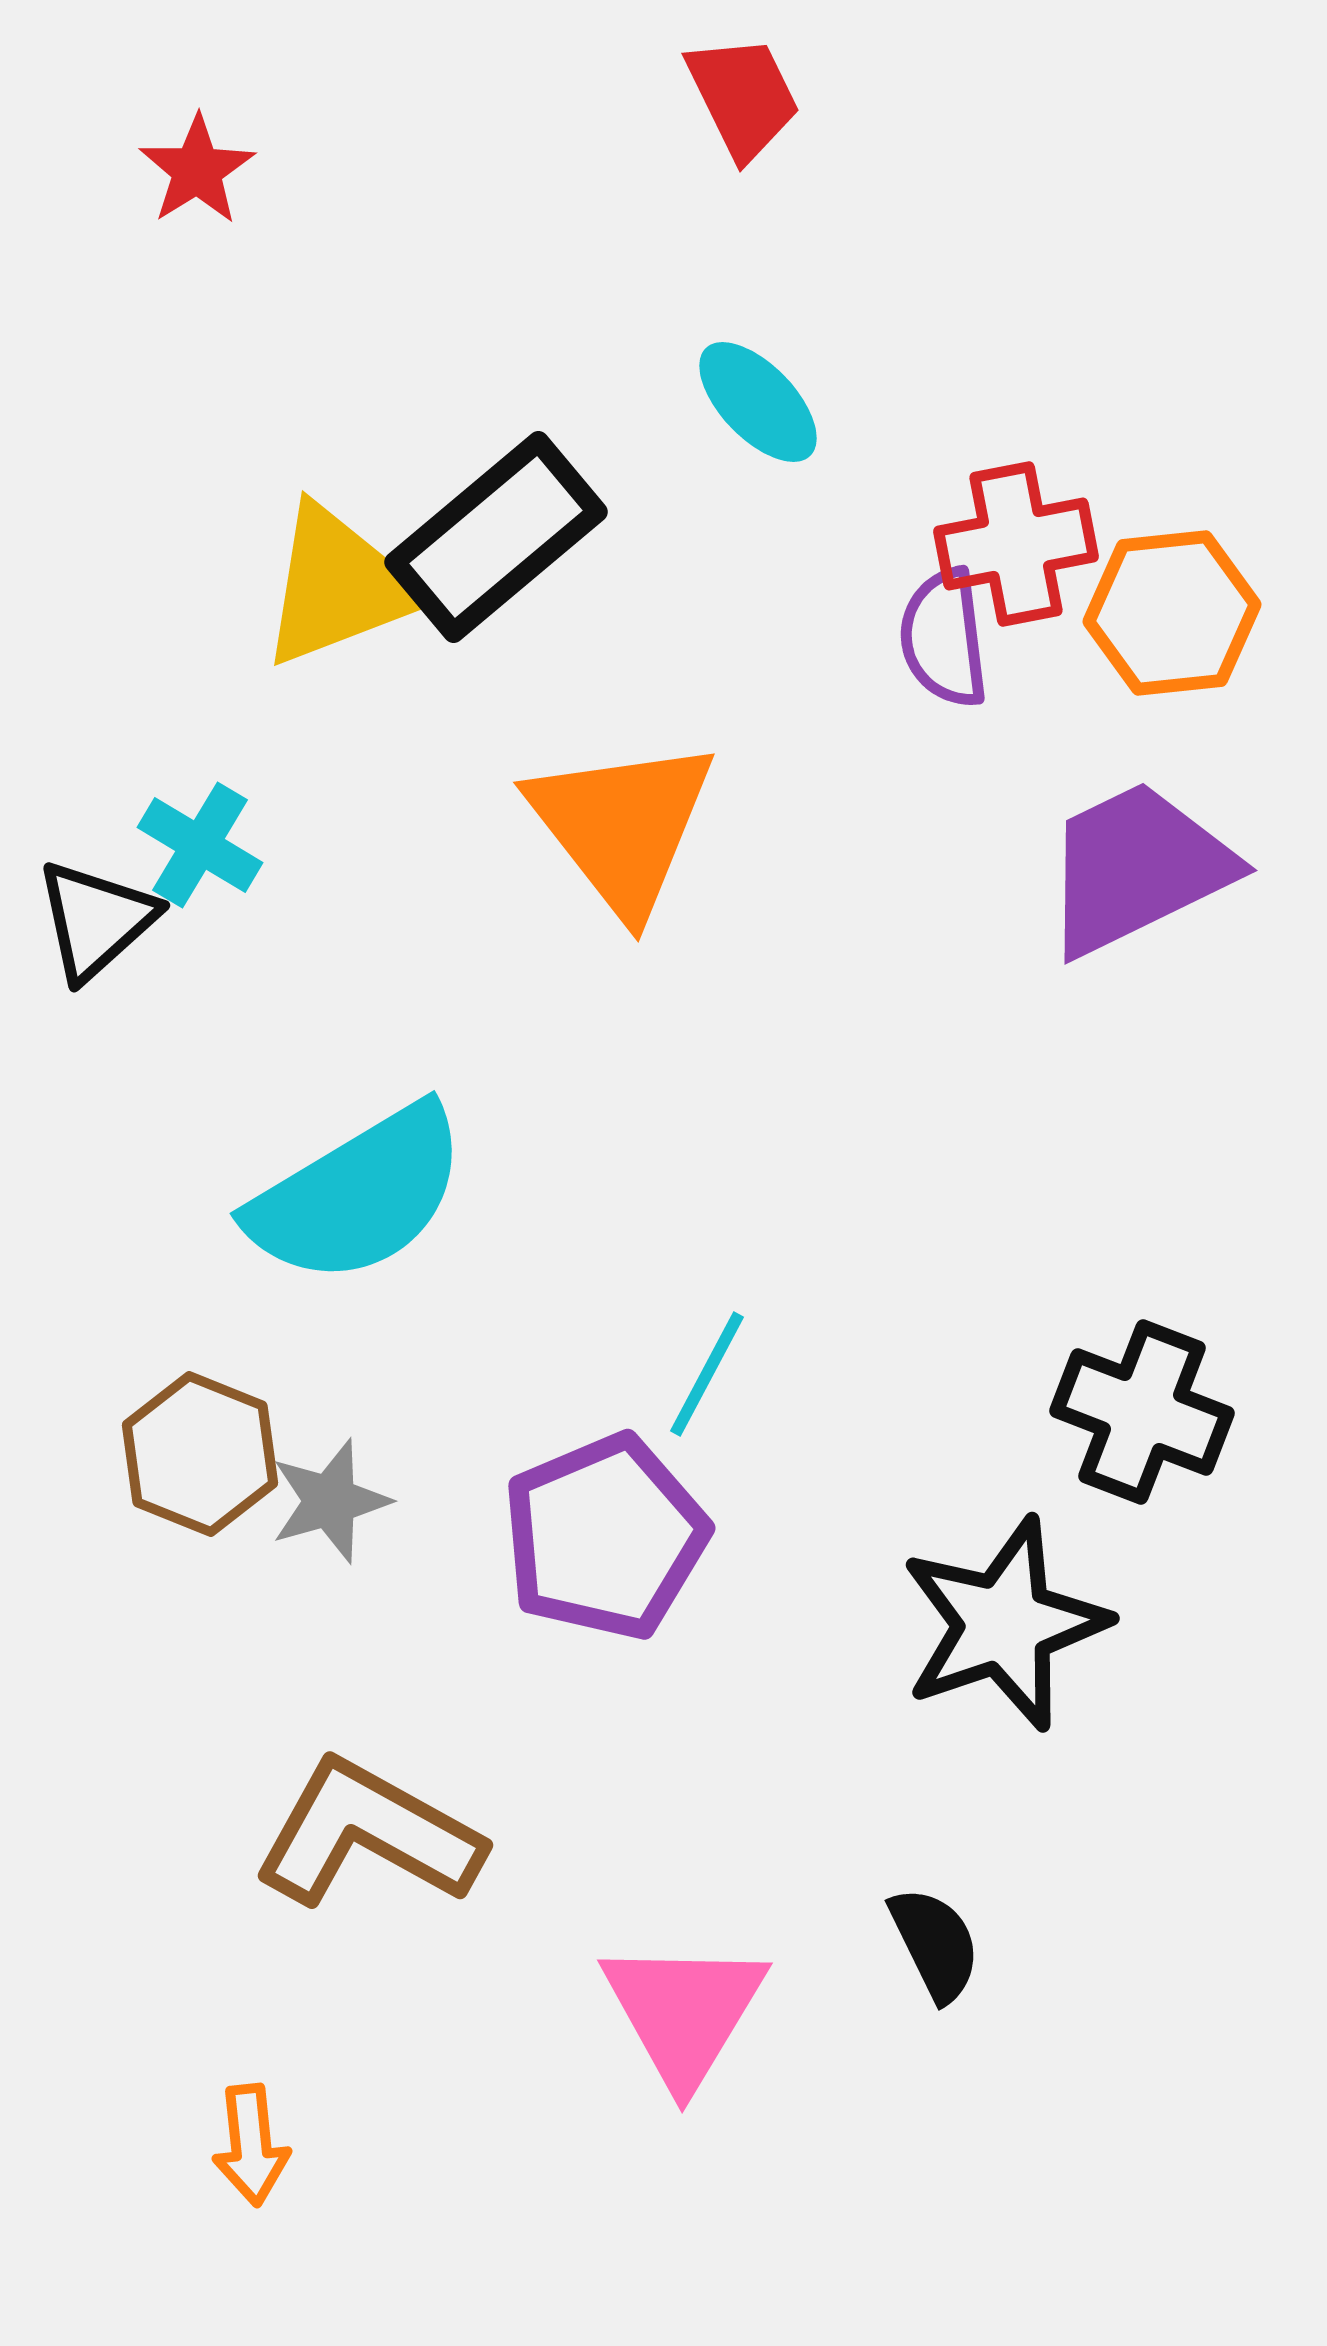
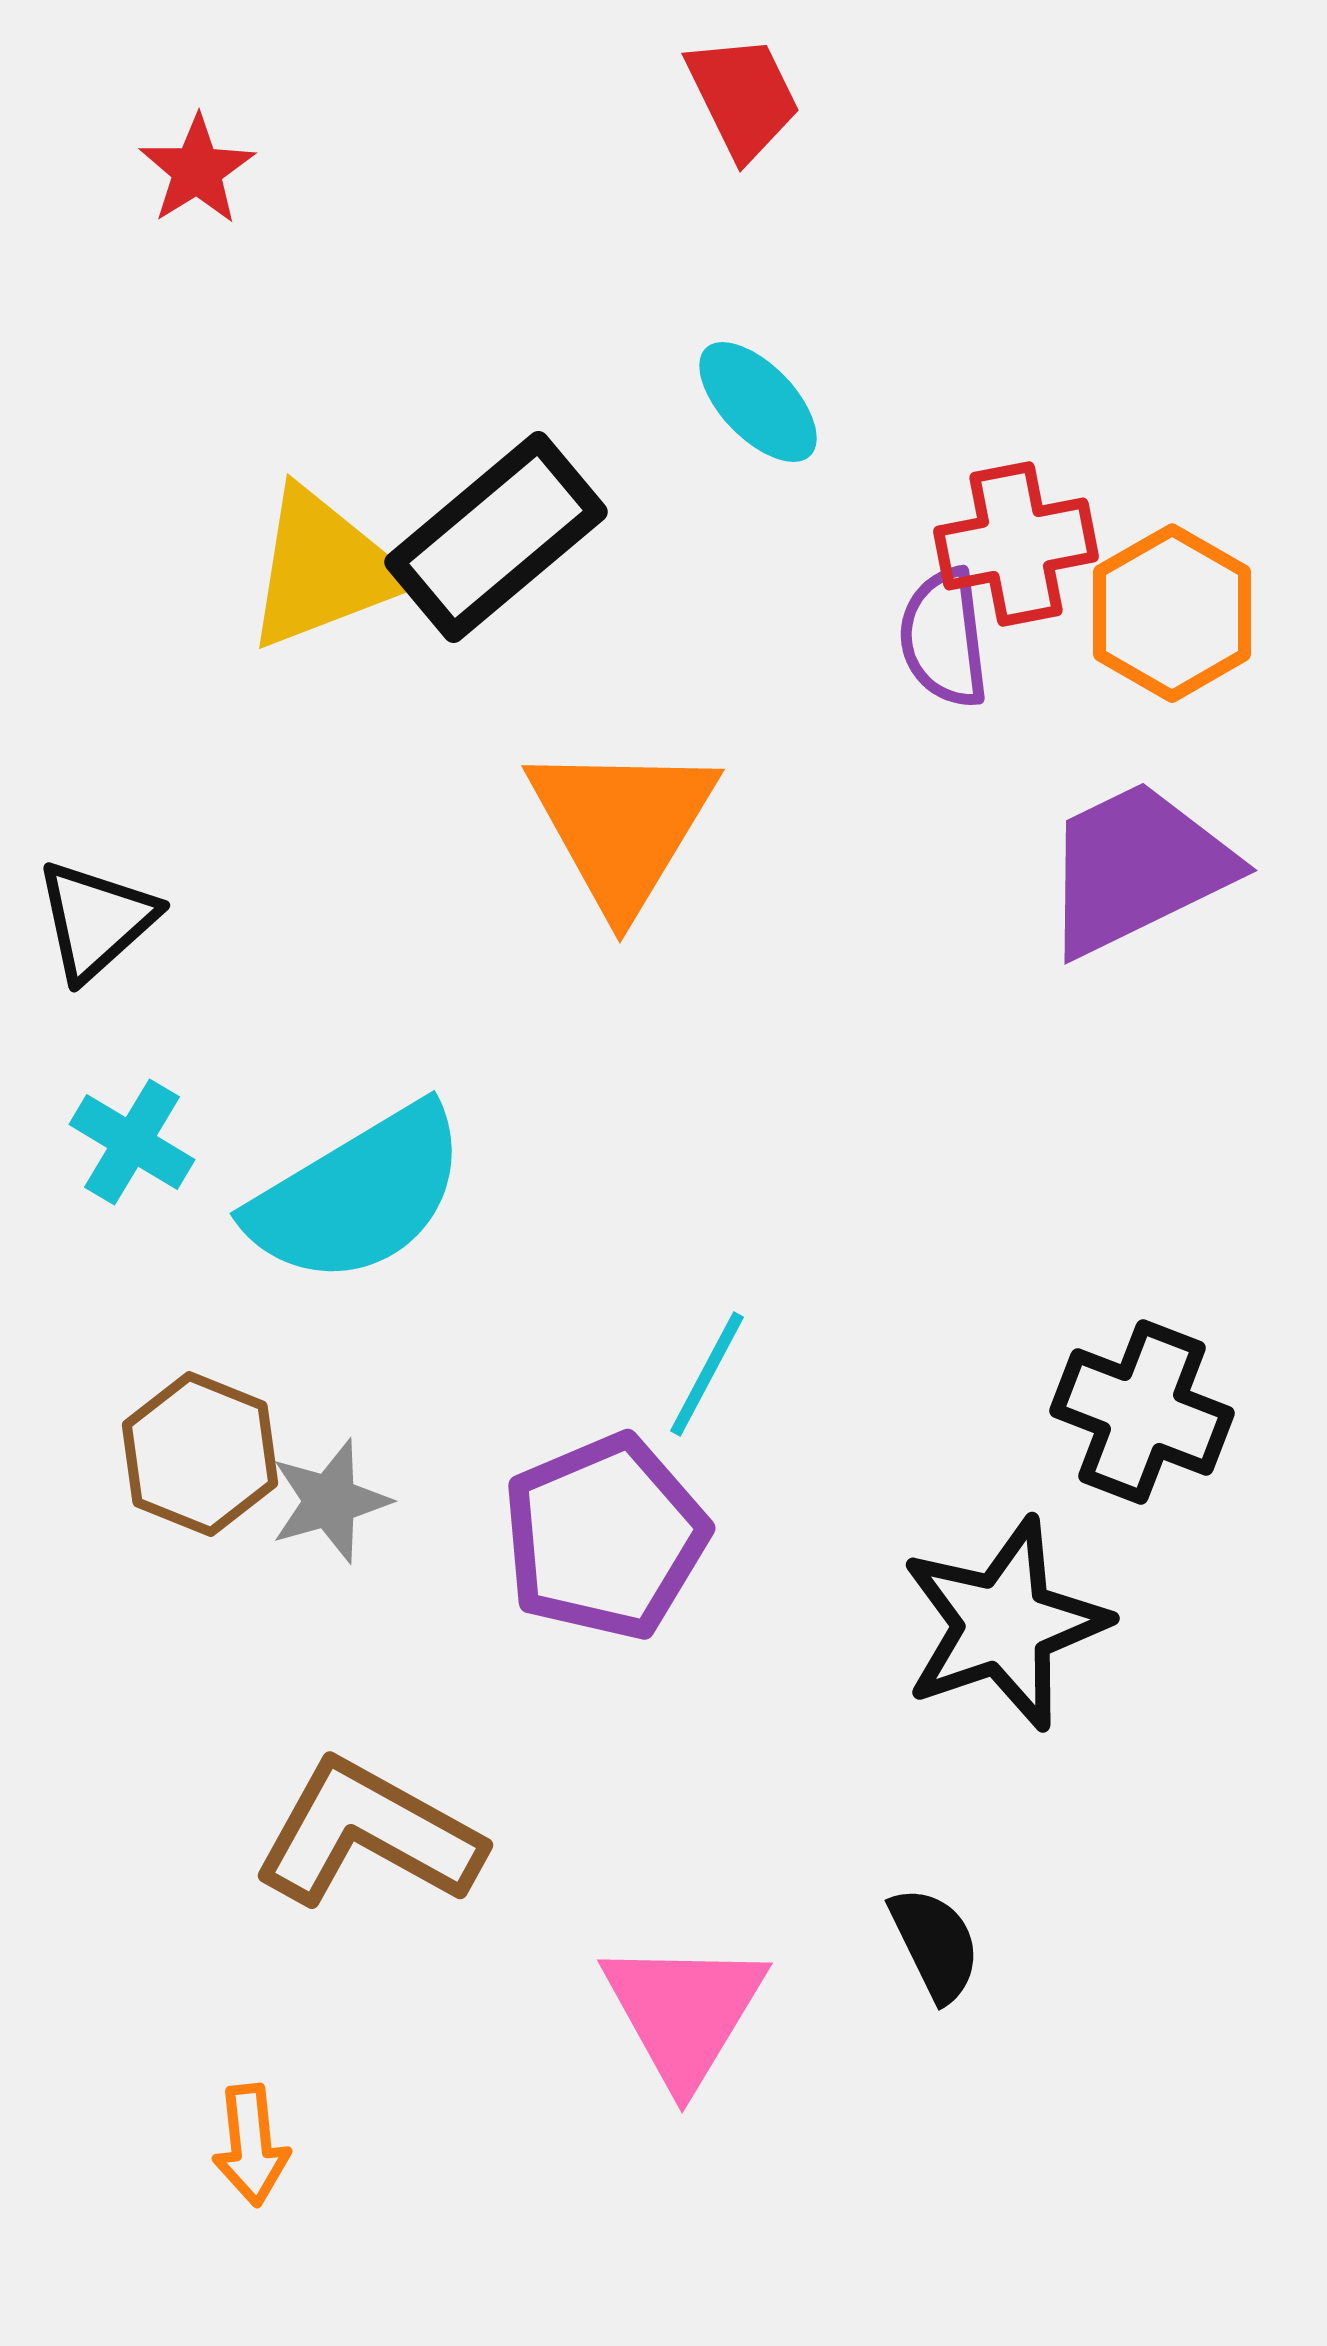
yellow triangle: moved 15 px left, 17 px up
orange hexagon: rotated 24 degrees counterclockwise
orange triangle: rotated 9 degrees clockwise
cyan cross: moved 68 px left, 297 px down
